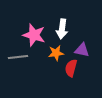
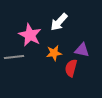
white arrow: moved 3 px left, 7 px up; rotated 36 degrees clockwise
pink star: moved 4 px left; rotated 10 degrees clockwise
orange star: moved 2 px left
gray line: moved 4 px left
